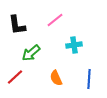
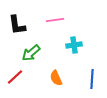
pink line: rotated 30 degrees clockwise
blue line: moved 3 px right
